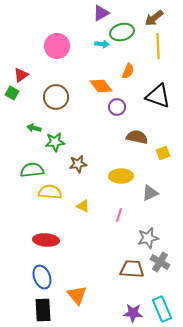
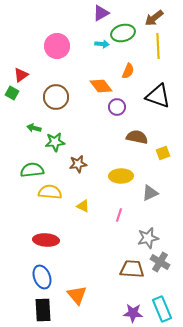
green ellipse: moved 1 px right, 1 px down
